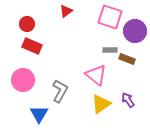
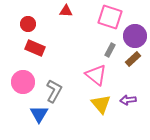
red triangle: rotated 40 degrees clockwise
red circle: moved 1 px right
purple circle: moved 5 px down
red rectangle: moved 3 px right, 2 px down
gray rectangle: rotated 64 degrees counterclockwise
brown rectangle: moved 6 px right; rotated 63 degrees counterclockwise
pink circle: moved 2 px down
gray L-shape: moved 6 px left
purple arrow: rotated 63 degrees counterclockwise
yellow triangle: rotated 35 degrees counterclockwise
